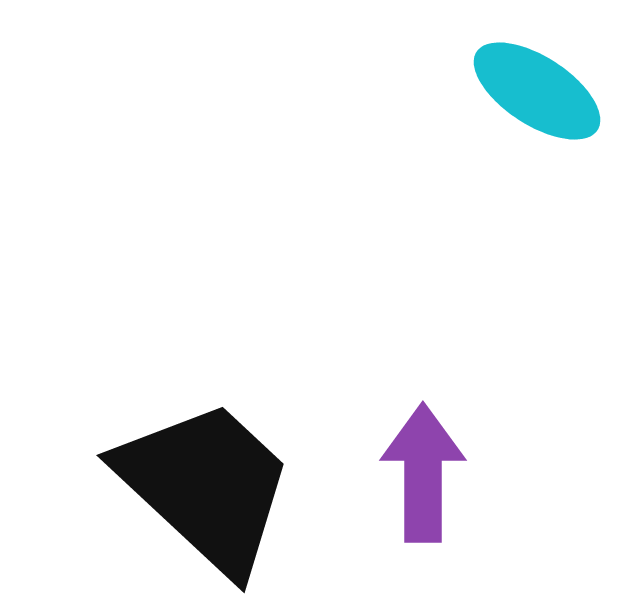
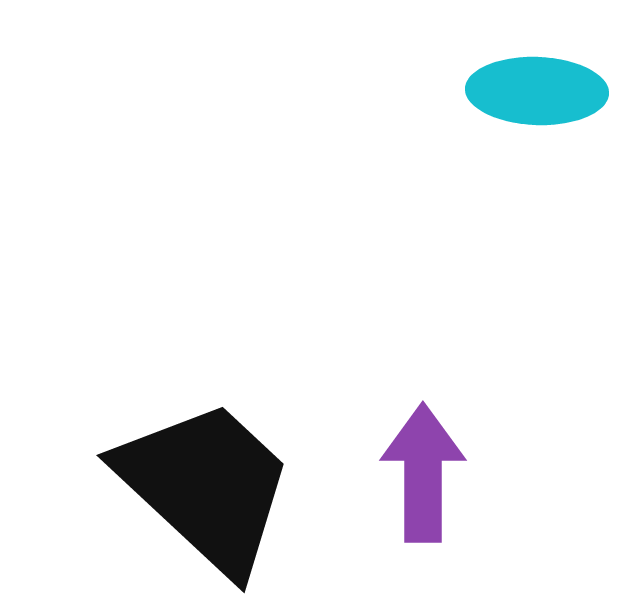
cyan ellipse: rotated 31 degrees counterclockwise
